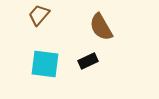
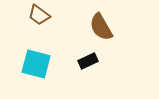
brown trapezoid: rotated 95 degrees counterclockwise
cyan square: moved 9 px left; rotated 8 degrees clockwise
